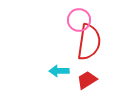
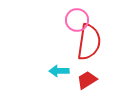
pink circle: moved 2 px left
